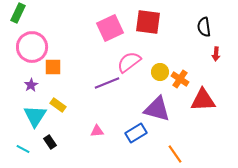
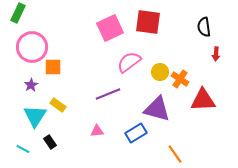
purple line: moved 1 px right, 11 px down
